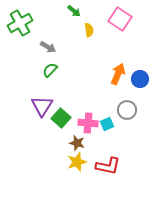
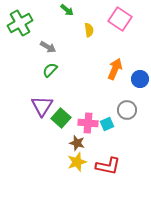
green arrow: moved 7 px left, 1 px up
orange arrow: moved 3 px left, 5 px up
